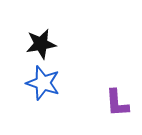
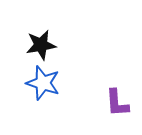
black star: moved 1 px down
